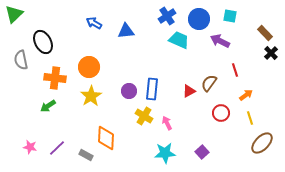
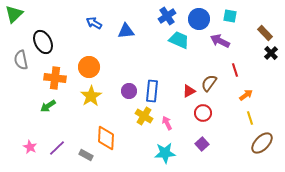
blue rectangle: moved 2 px down
red circle: moved 18 px left
pink star: rotated 16 degrees clockwise
purple square: moved 8 px up
